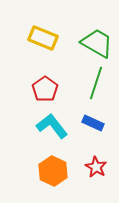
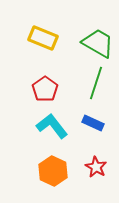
green trapezoid: moved 1 px right
